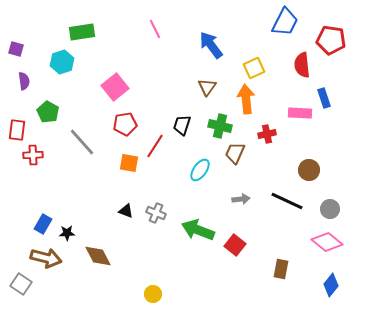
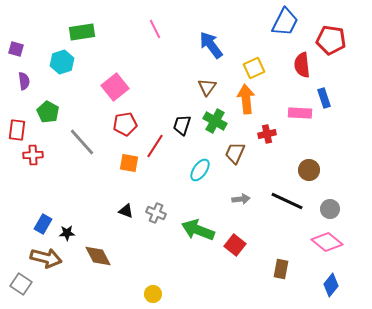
green cross at (220, 126): moved 5 px left, 5 px up; rotated 15 degrees clockwise
